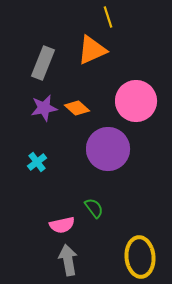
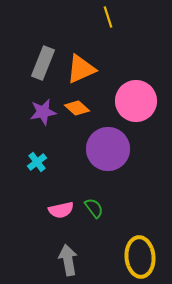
orange triangle: moved 11 px left, 19 px down
purple star: moved 1 px left, 4 px down
pink semicircle: moved 1 px left, 15 px up
